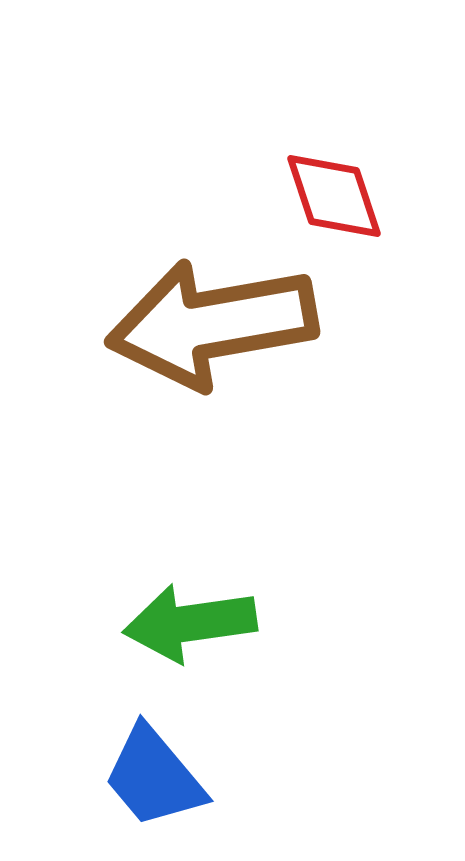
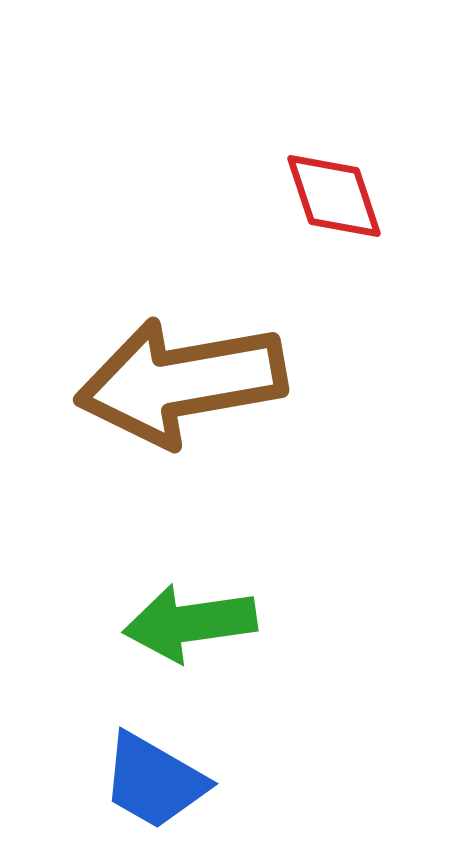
brown arrow: moved 31 px left, 58 px down
blue trapezoid: moved 4 px down; rotated 20 degrees counterclockwise
